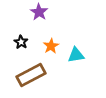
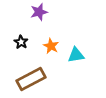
purple star: rotated 24 degrees clockwise
orange star: rotated 14 degrees counterclockwise
brown rectangle: moved 4 px down
